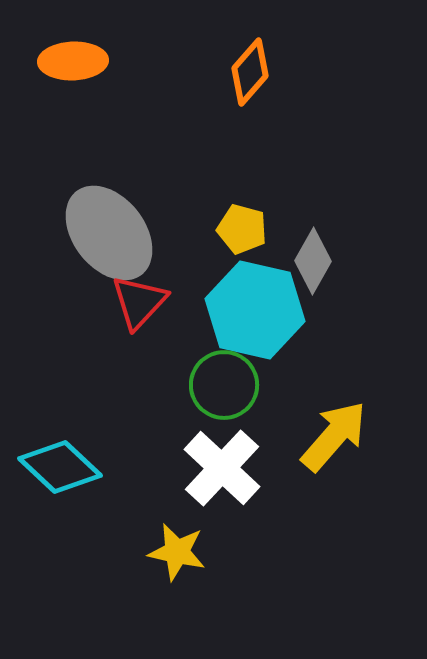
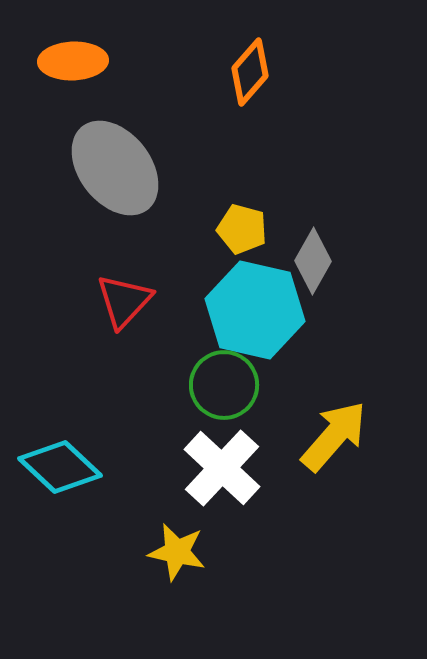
gray ellipse: moved 6 px right, 65 px up
red triangle: moved 15 px left, 1 px up
